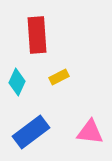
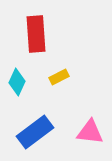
red rectangle: moved 1 px left, 1 px up
blue rectangle: moved 4 px right
